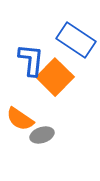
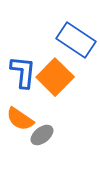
blue L-shape: moved 8 px left, 12 px down
gray ellipse: rotated 20 degrees counterclockwise
